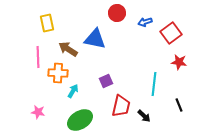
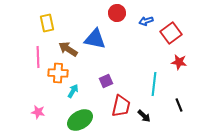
blue arrow: moved 1 px right, 1 px up
